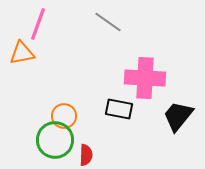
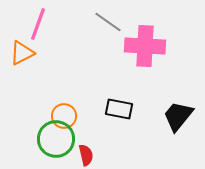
orange triangle: rotated 16 degrees counterclockwise
pink cross: moved 32 px up
green circle: moved 1 px right, 1 px up
red semicircle: rotated 15 degrees counterclockwise
